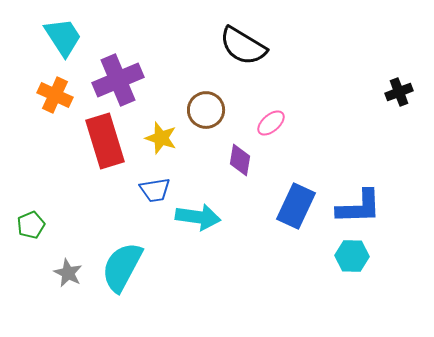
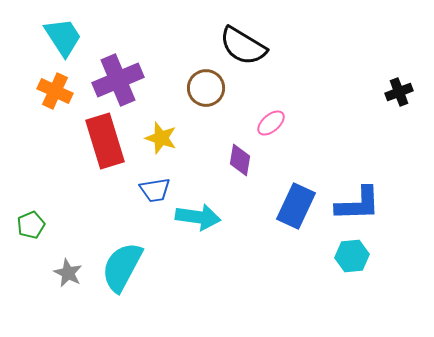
orange cross: moved 4 px up
brown circle: moved 22 px up
blue L-shape: moved 1 px left, 3 px up
cyan hexagon: rotated 8 degrees counterclockwise
